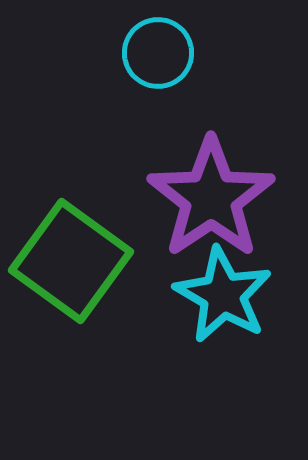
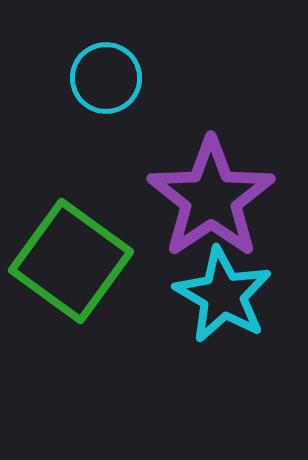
cyan circle: moved 52 px left, 25 px down
